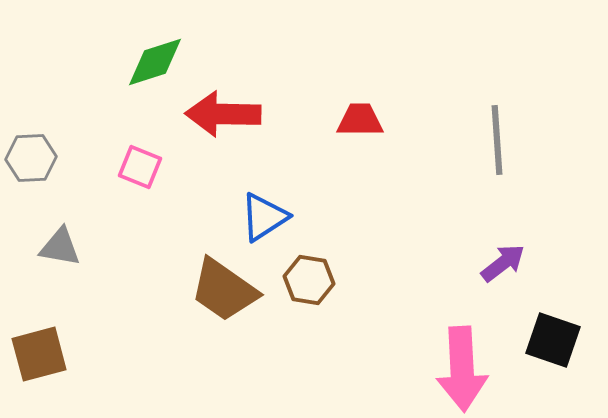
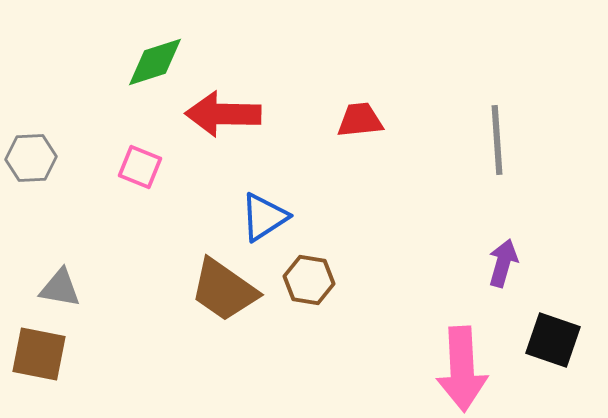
red trapezoid: rotated 6 degrees counterclockwise
gray triangle: moved 41 px down
purple arrow: rotated 36 degrees counterclockwise
brown square: rotated 26 degrees clockwise
